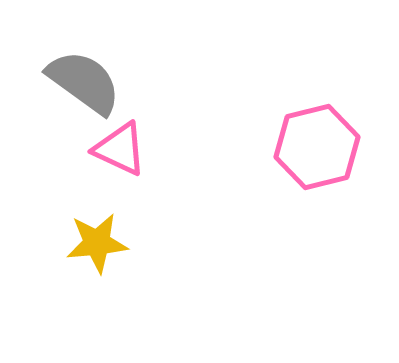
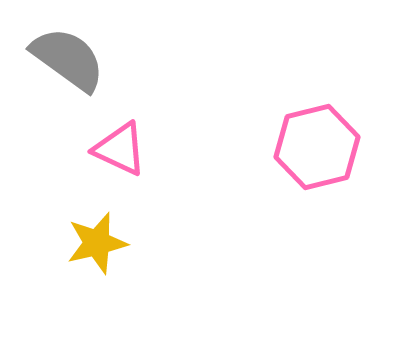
gray semicircle: moved 16 px left, 23 px up
yellow star: rotated 8 degrees counterclockwise
